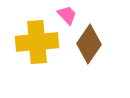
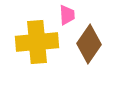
pink trapezoid: rotated 40 degrees clockwise
